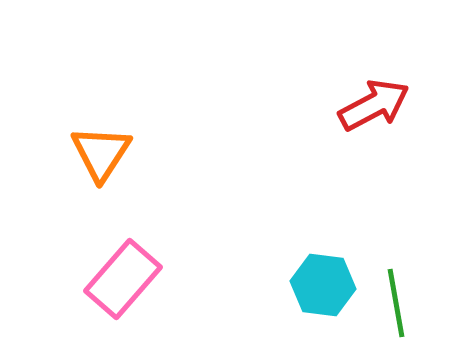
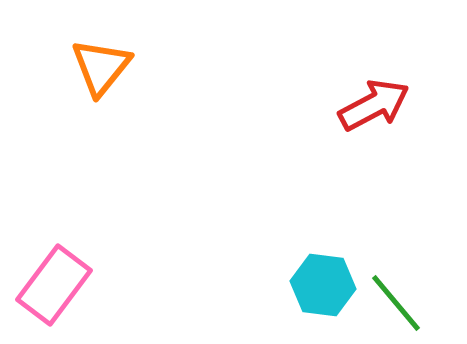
orange triangle: moved 86 px up; rotated 6 degrees clockwise
pink rectangle: moved 69 px left, 6 px down; rotated 4 degrees counterclockwise
green line: rotated 30 degrees counterclockwise
